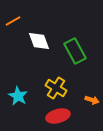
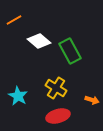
orange line: moved 1 px right, 1 px up
white diamond: rotated 30 degrees counterclockwise
green rectangle: moved 5 px left
